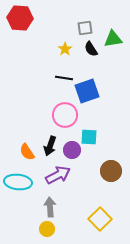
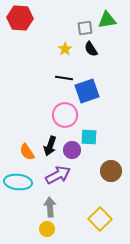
green triangle: moved 6 px left, 19 px up
